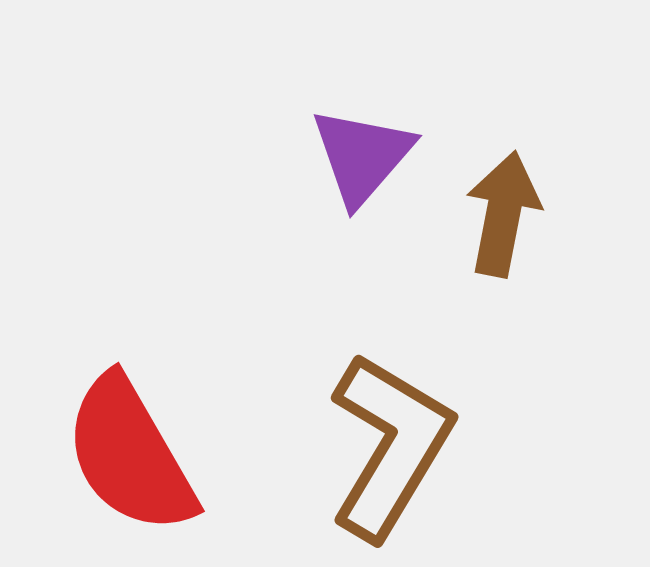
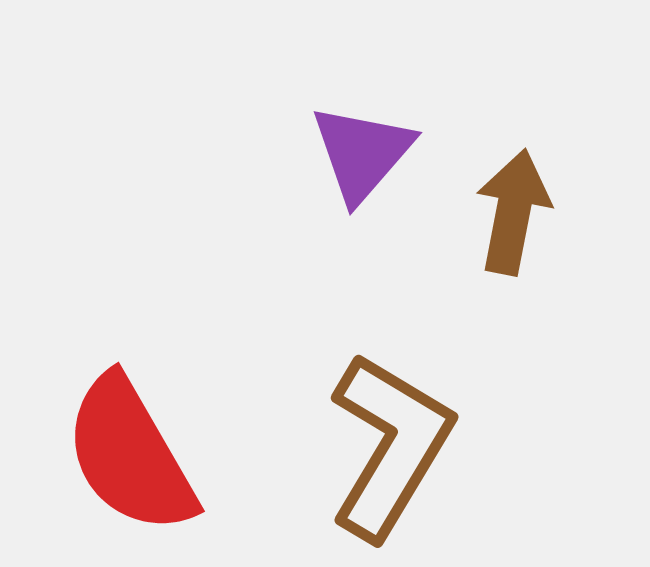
purple triangle: moved 3 px up
brown arrow: moved 10 px right, 2 px up
